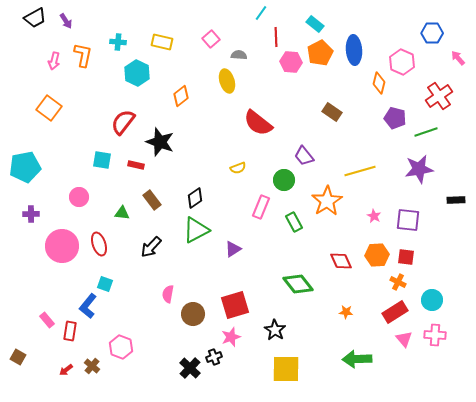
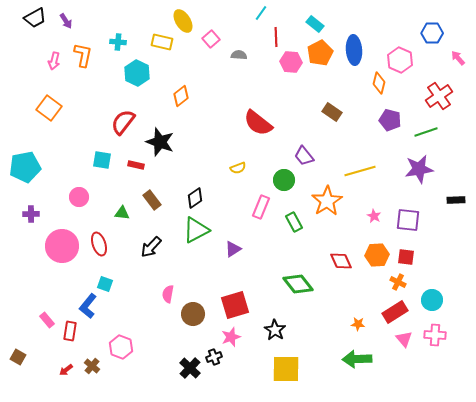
pink hexagon at (402, 62): moved 2 px left, 2 px up
yellow ellipse at (227, 81): moved 44 px left, 60 px up; rotated 15 degrees counterclockwise
purple pentagon at (395, 118): moved 5 px left, 2 px down
orange star at (346, 312): moved 12 px right, 12 px down
